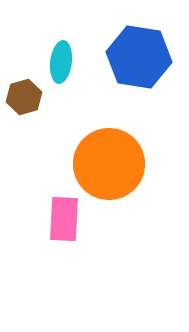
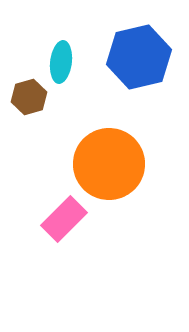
blue hexagon: rotated 22 degrees counterclockwise
brown hexagon: moved 5 px right
pink rectangle: rotated 42 degrees clockwise
